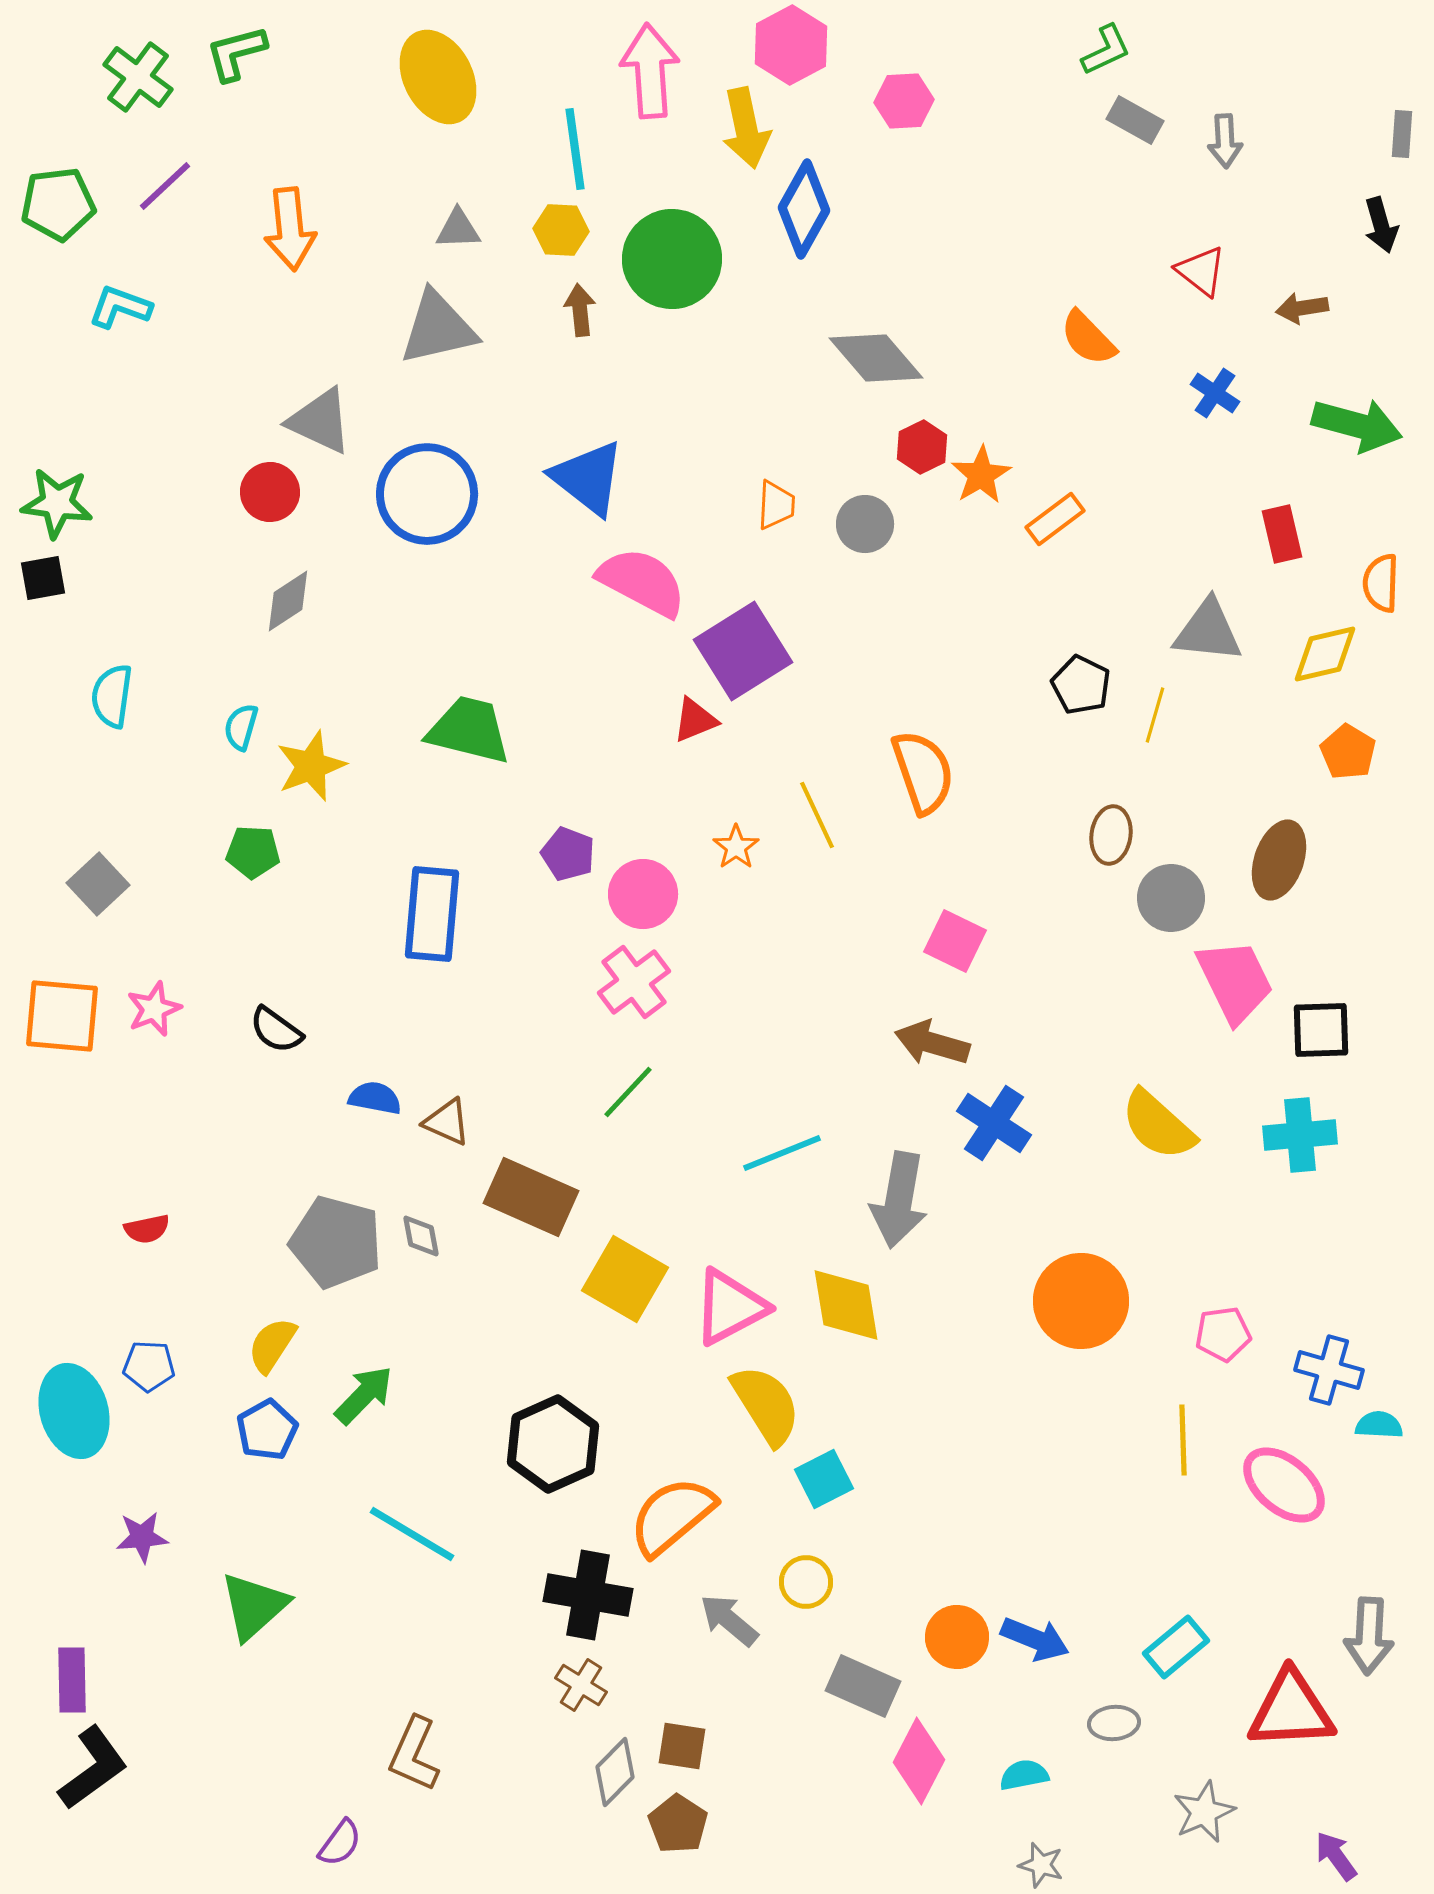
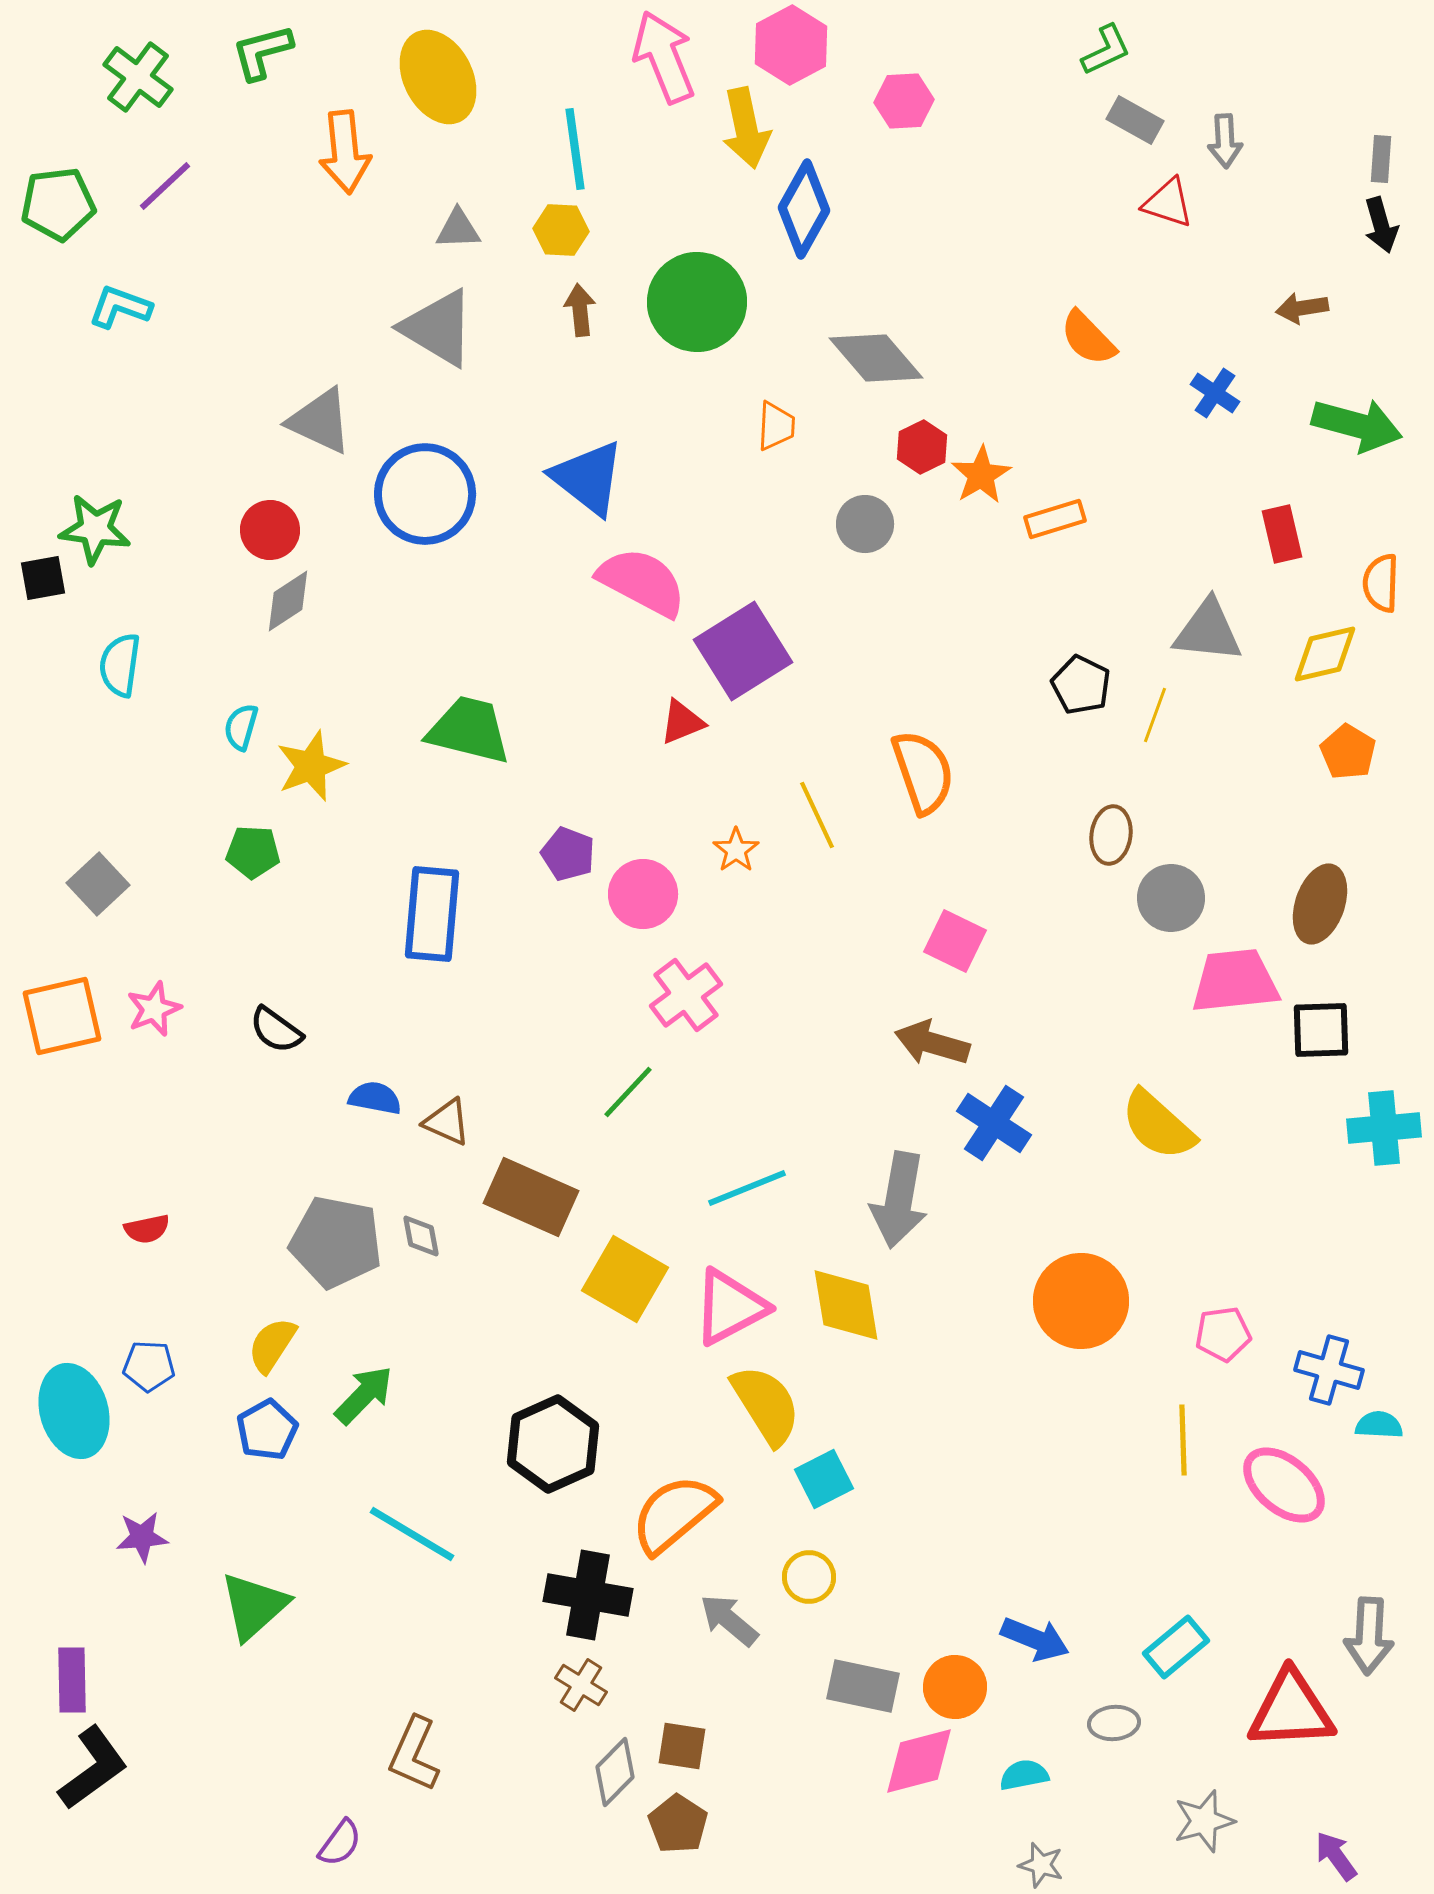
green L-shape at (236, 53): moved 26 px right, 1 px up
pink arrow at (650, 71): moved 14 px right, 14 px up; rotated 18 degrees counterclockwise
gray rectangle at (1402, 134): moved 21 px left, 25 px down
orange arrow at (290, 229): moved 55 px right, 77 px up
green circle at (672, 259): moved 25 px right, 43 px down
red triangle at (1201, 271): moved 33 px left, 68 px up; rotated 20 degrees counterclockwise
gray triangle at (438, 328): rotated 44 degrees clockwise
red circle at (270, 492): moved 38 px down
blue circle at (427, 494): moved 2 px left
green star at (57, 503): moved 38 px right, 26 px down
orange trapezoid at (776, 505): moved 79 px up
orange rectangle at (1055, 519): rotated 20 degrees clockwise
cyan semicircle at (112, 696): moved 8 px right, 31 px up
yellow line at (1155, 715): rotated 4 degrees clockwise
red triangle at (695, 720): moved 13 px left, 2 px down
orange star at (736, 847): moved 3 px down
brown ellipse at (1279, 860): moved 41 px right, 44 px down
pink trapezoid at (1235, 981): rotated 70 degrees counterclockwise
pink cross at (634, 982): moved 52 px right, 13 px down
orange square at (62, 1016): rotated 18 degrees counterclockwise
cyan cross at (1300, 1135): moved 84 px right, 7 px up
cyan line at (782, 1153): moved 35 px left, 35 px down
gray pentagon at (336, 1242): rotated 4 degrees counterclockwise
orange semicircle at (672, 1516): moved 2 px right, 2 px up
yellow circle at (806, 1582): moved 3 px right, 5 px up
orange circle at (957, 1637): moved 2 px left, 50 px down
gray rectangle at (863, 1686): rotated 12 degrees counterclockwise
pink diamond at (919, 1761): rotated 48 degrees clockwise
gray star at (1204, 1812): moved 9 px down; rotated 8 degrees clockwise
